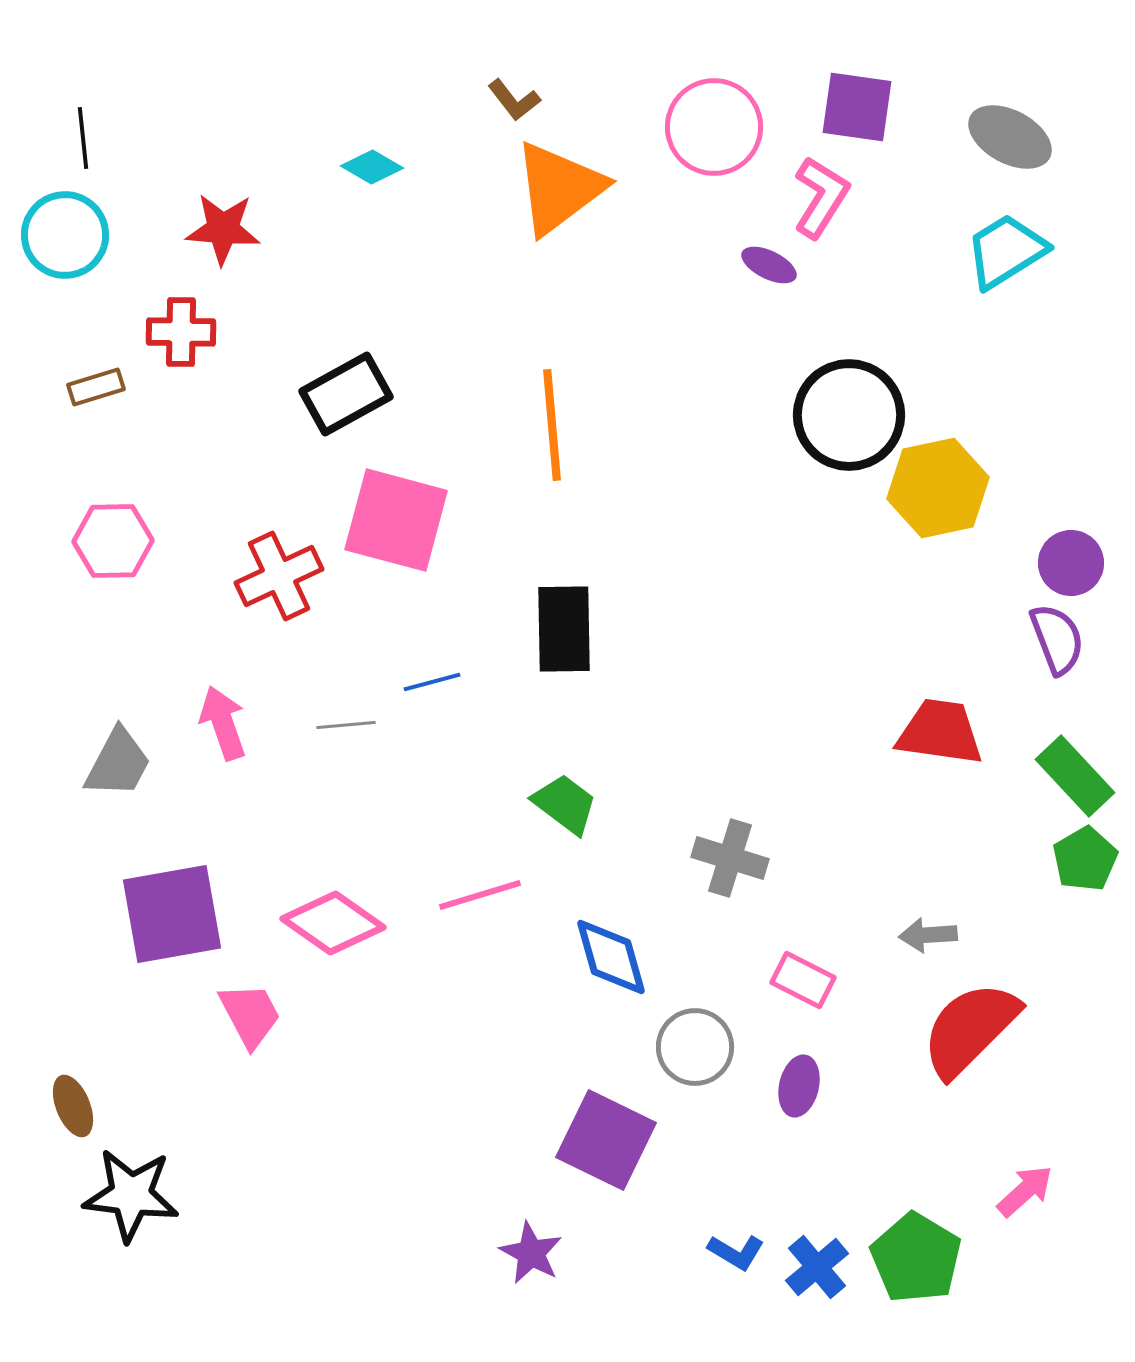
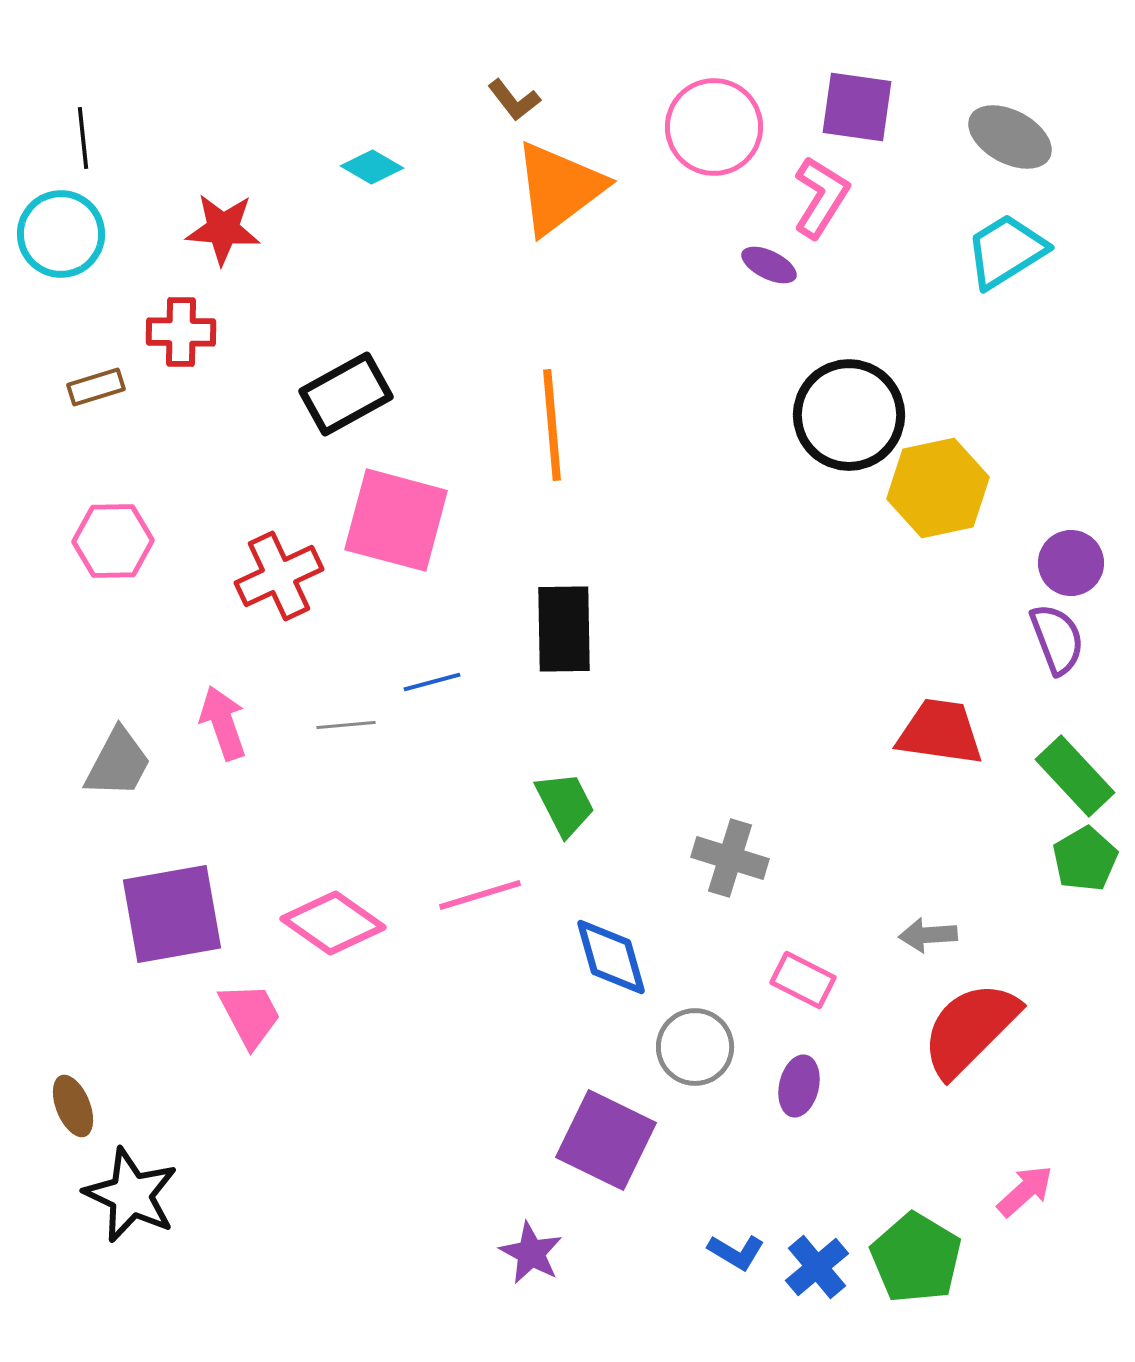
cyan circle at (65, 235): moved 4 px left, 1 px up
green trapezoid at (565, 804): rotated 26 degrees clockwise
black star at (131, 1195): rotated 18 degrees clockwise
